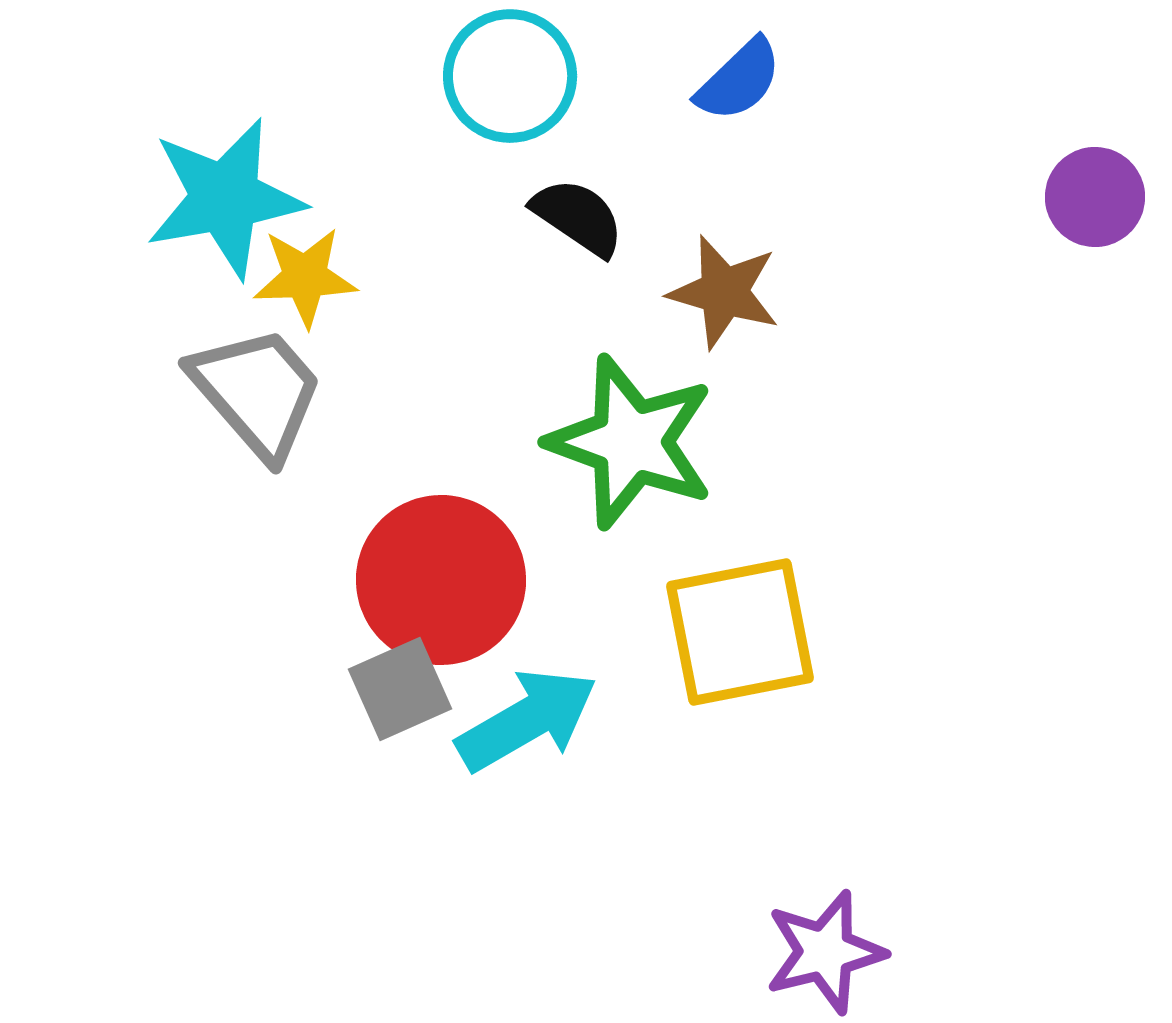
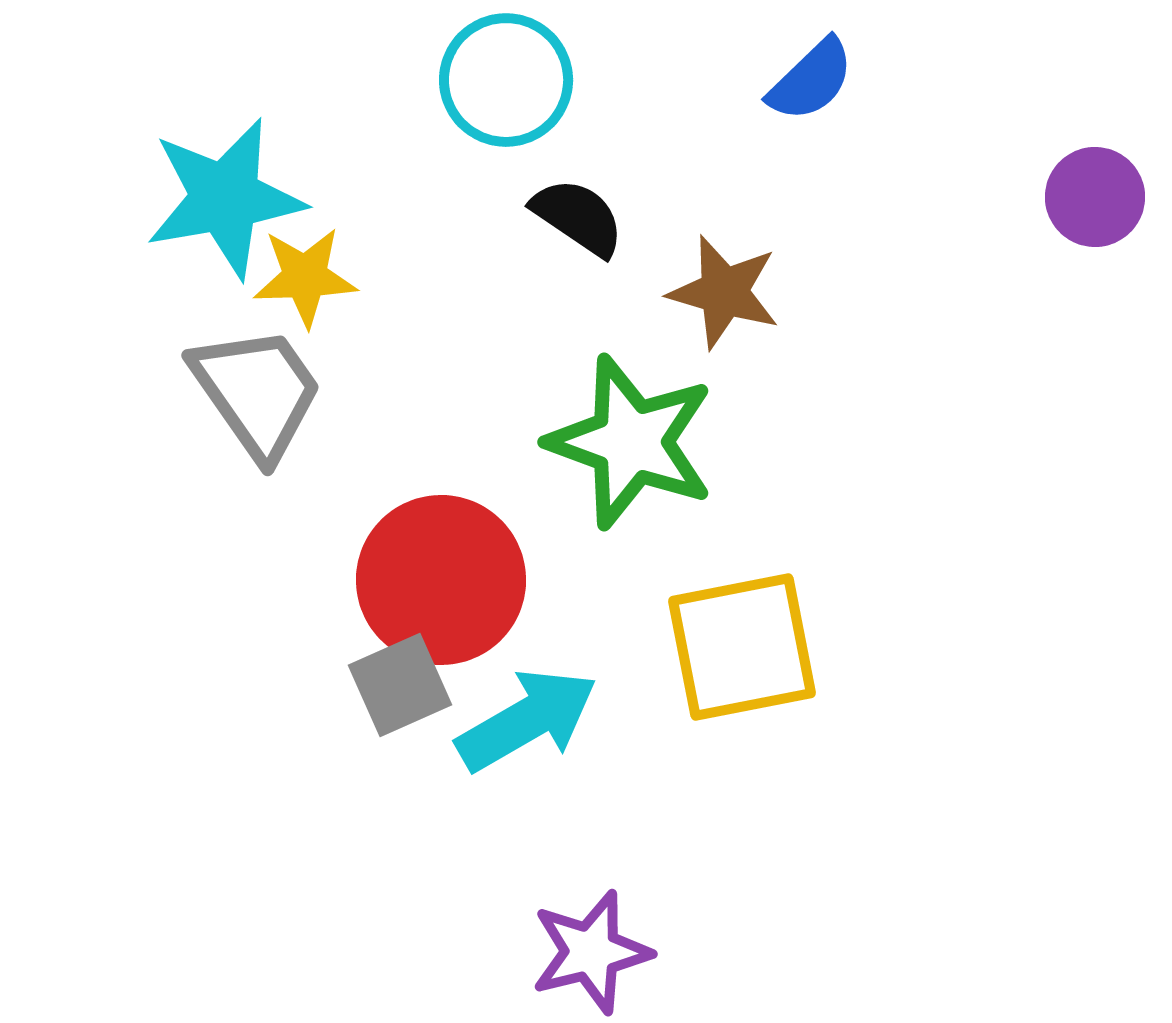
cyan circle: moved 4 px left, 4 px down
blue semicircle: moved 72 px right
gray trapezoid: rotated 6 degrees clockwise
yellow square: moved 2 px right, 15 px down
gray square: moved 4 px up
purple star: moved 234 px left
